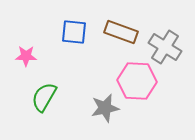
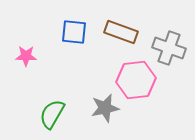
gray cross: moved 4 px right, 1 px down; rotated 12 degrees counterclockwise
pink hexagon: moved 1 px left, 1 px up; rotated 9 degrees counterclockwise
green semicircle: moved 8 px right, 17 px down
